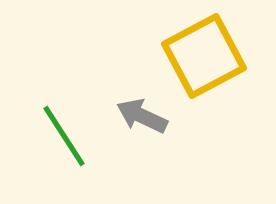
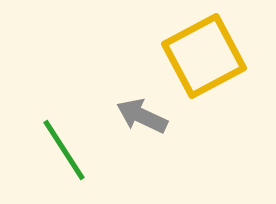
green line: moved 14 px down
